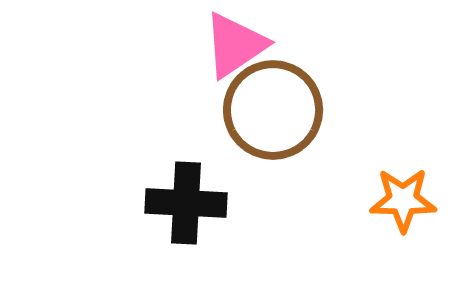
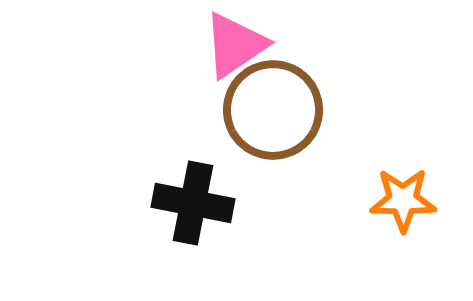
black cross: moved 7 px right; rotated 8 degrees clockwise
